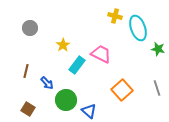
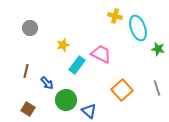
yellow star: rotated 16 degrees clockwise
